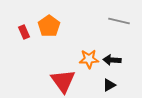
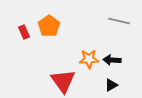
black triangle: moved 2 px right
